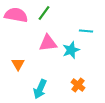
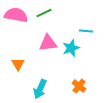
green line: rotated 28 degrees clockwise
cyan star: moved 2 px up
orange cross: moved 1 px right, 1 px down
